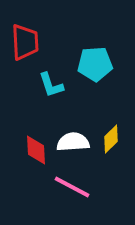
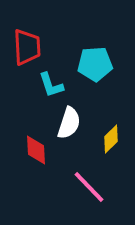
red trapezoid: moved 2 px right, 5 px down
white semicircle: moved 4 px left, 19 px up; rotated 112 degrees clockwise
pink line: moved 17 px right; rotated 18 degrees clockwise
